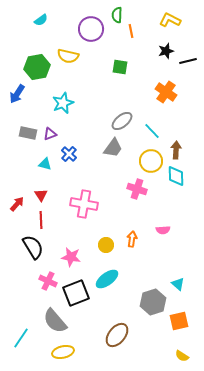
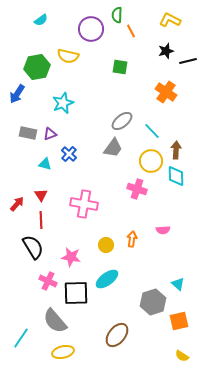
orange line at (131, 31): rotated 16 degrees counterclockwise
black square at (76, 293): rotated 20 degrees clockwise
